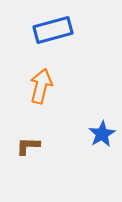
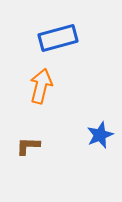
blue rectangle: moved 5 px right, 8 px down
blue star: moved 2 px left, 1 px down; rotated 8 degrees clockwise
